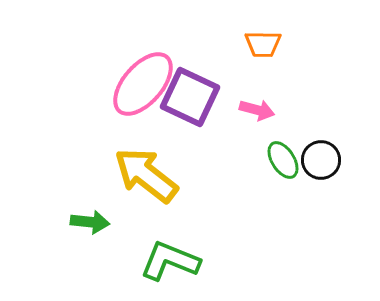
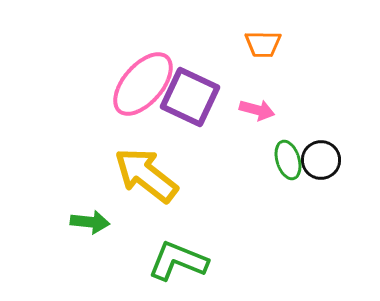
green ellipse: moved 5 px right; rotated 15 degrees clockwise
green L-shape: moved 8 px right
